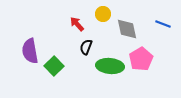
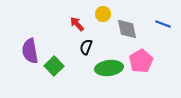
pink pentagon: moved 2 px down
green ellipse: moved 1 px left, 2 px down; rotated 12 degrees counterclockwise
